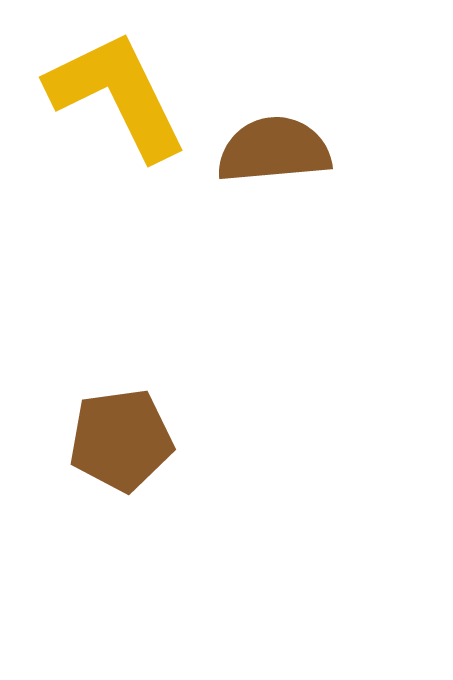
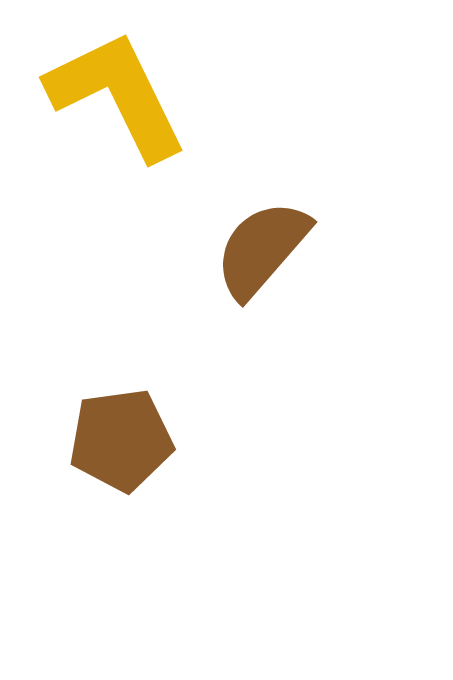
brown semicircle: moved 12 px left, 99 px down; rotated 44 degrees counterclockwise
